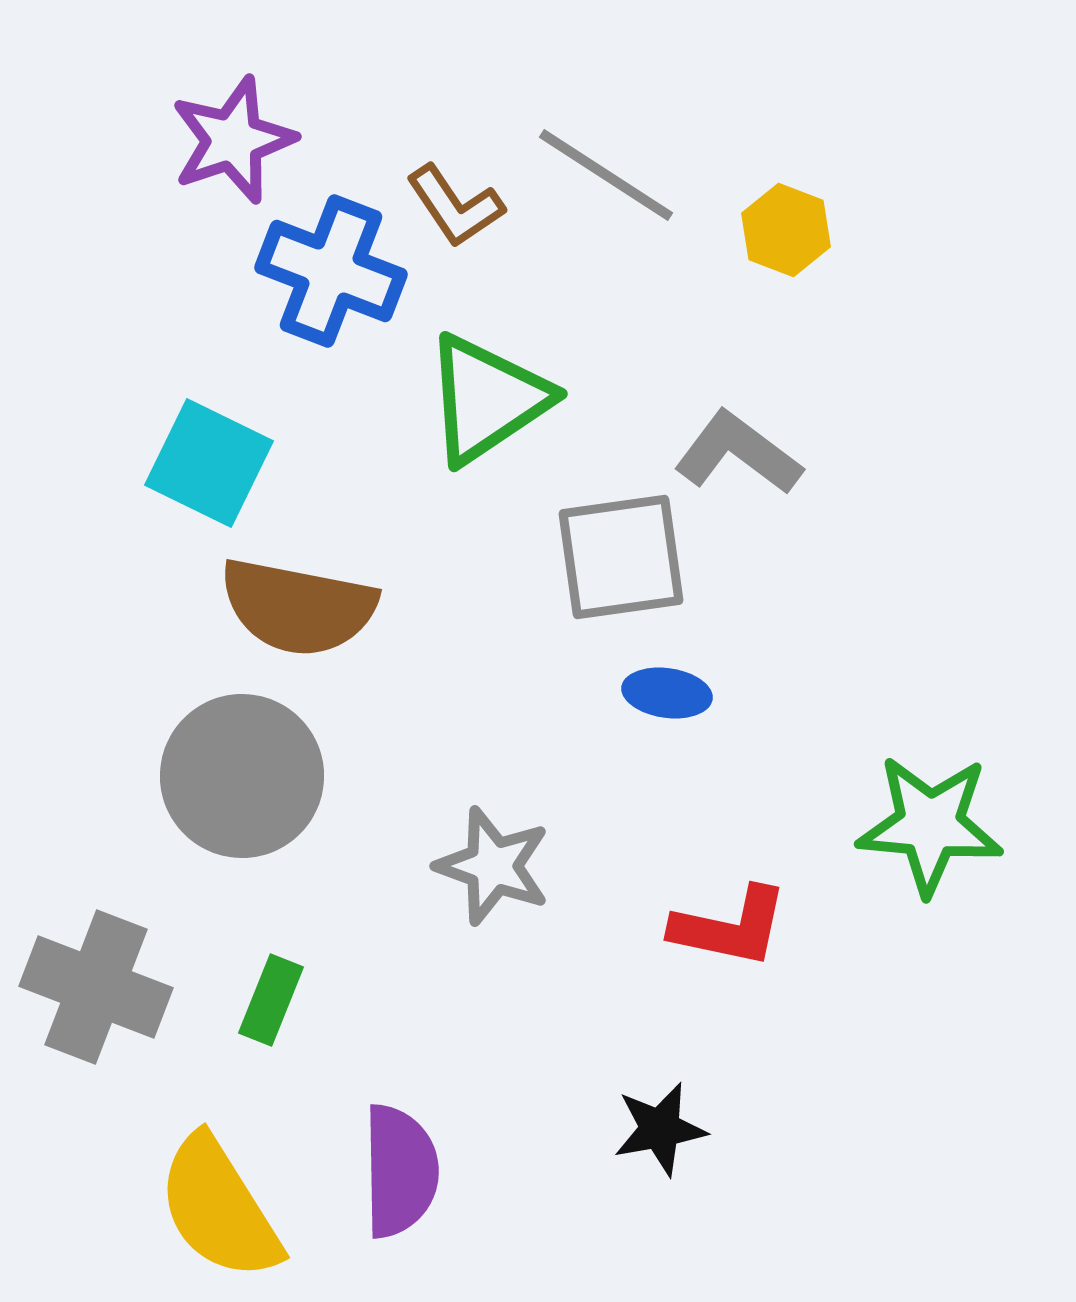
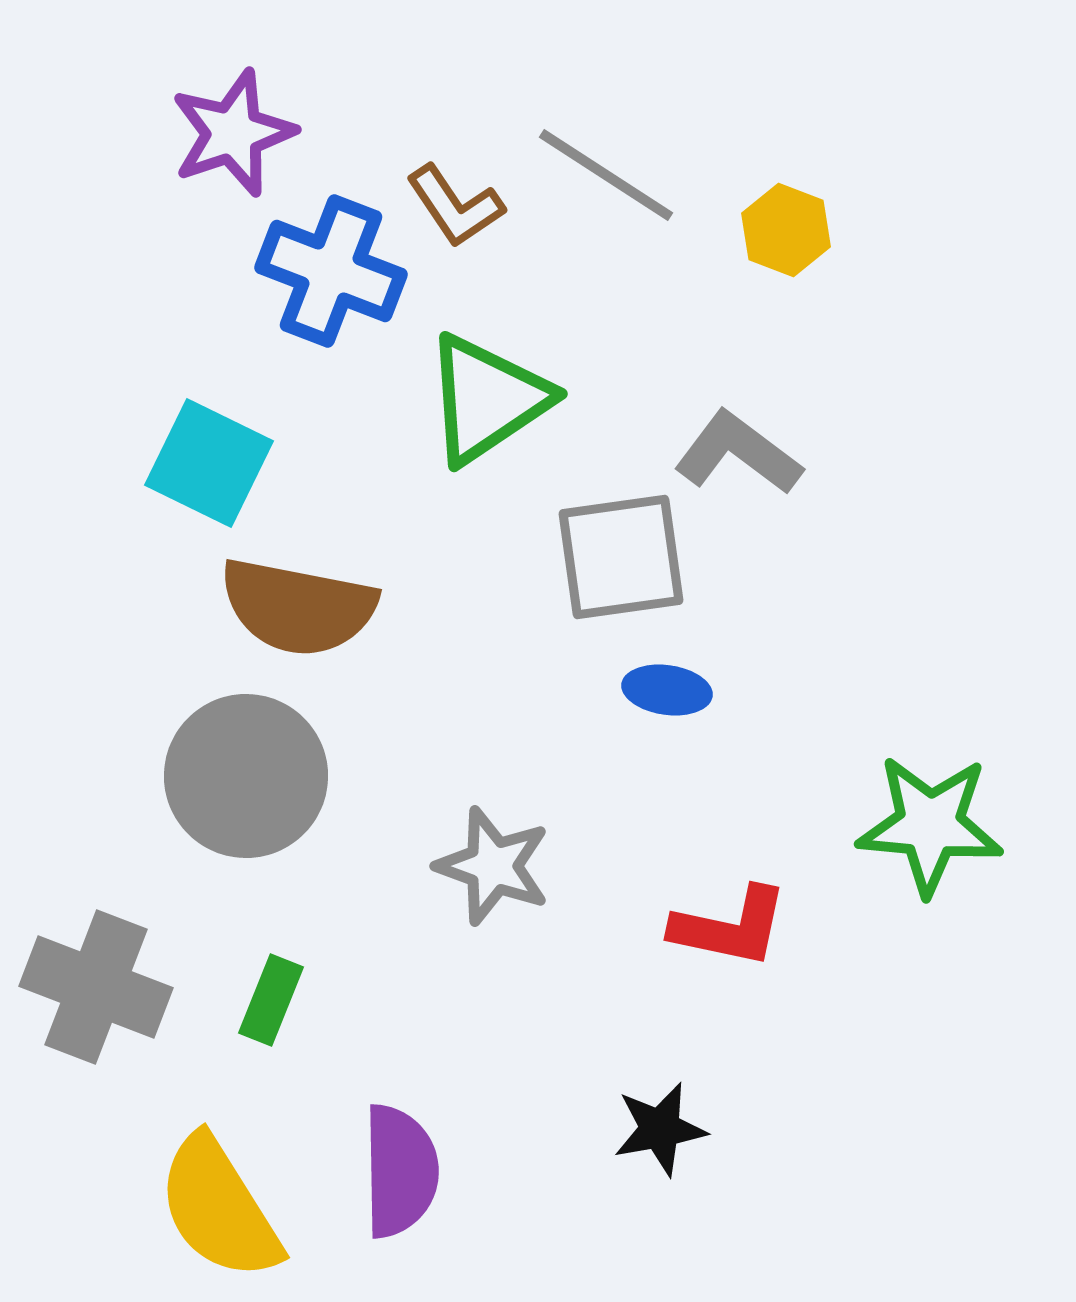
purple star: moved 7 px up
blue ellipse: moved 3 px up
gray circle: moved 4 px right
